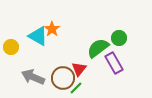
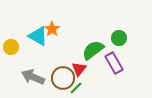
green semicircle: moved 5 px left, 2 px down
